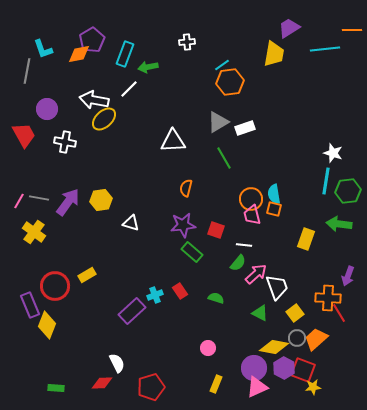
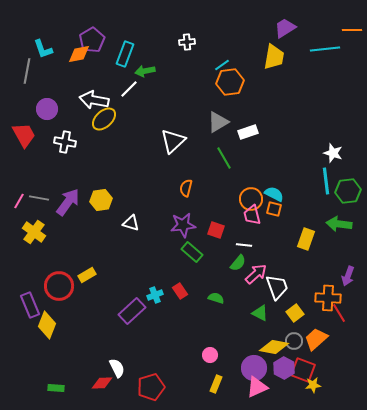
purple trapezoid at (289, 28): moved 4 px left
yellow trapezoid at (274, 54): moved 3 px down
green arrow at (148, 67): moved 3 px left, 4 px down
white rectangle at (245, 128): moved 3 px right, 4 px down
white triangle at (173, 141): rotated 40 degrees counterclockwise
cyan line at (326, 181): rotated 16 degrees counterclockwise
cyan semicircle at (274, 194): rotated 126 degrees clockwise
red circle at (55, 286): moved 4 px right
gray circle at (297, 338): moved 3 px left, 3 px down
pink circle at (208, 348): moved 2 px right, 7 px down
white semicircle at (117, 363): moved 5 px down
yellow star at (313, 387): moved 2 px up
